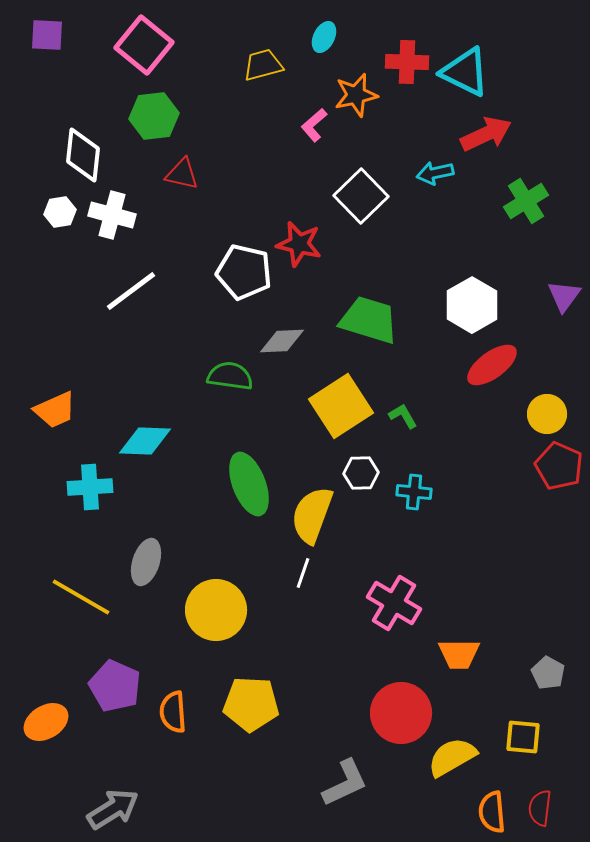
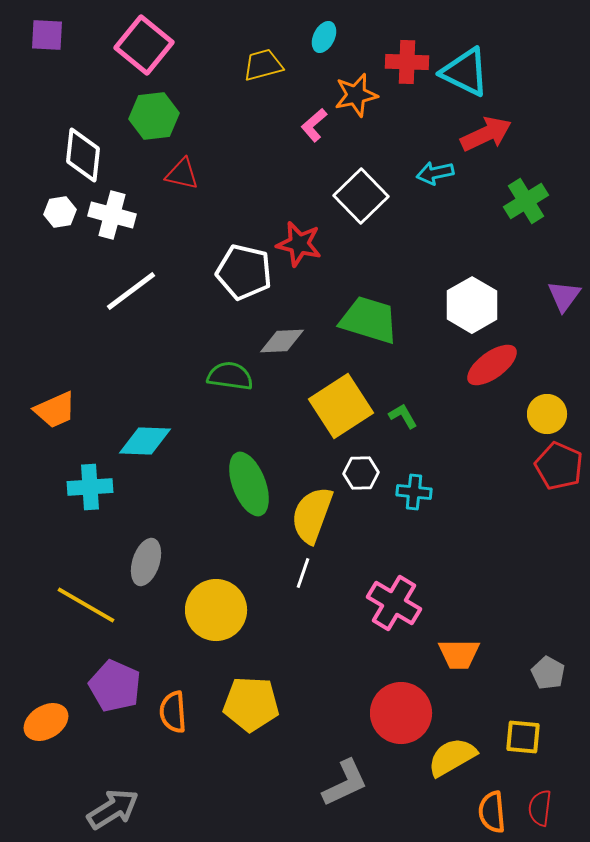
yellow line at (81, 597): moved 5 px right, 8 px down
